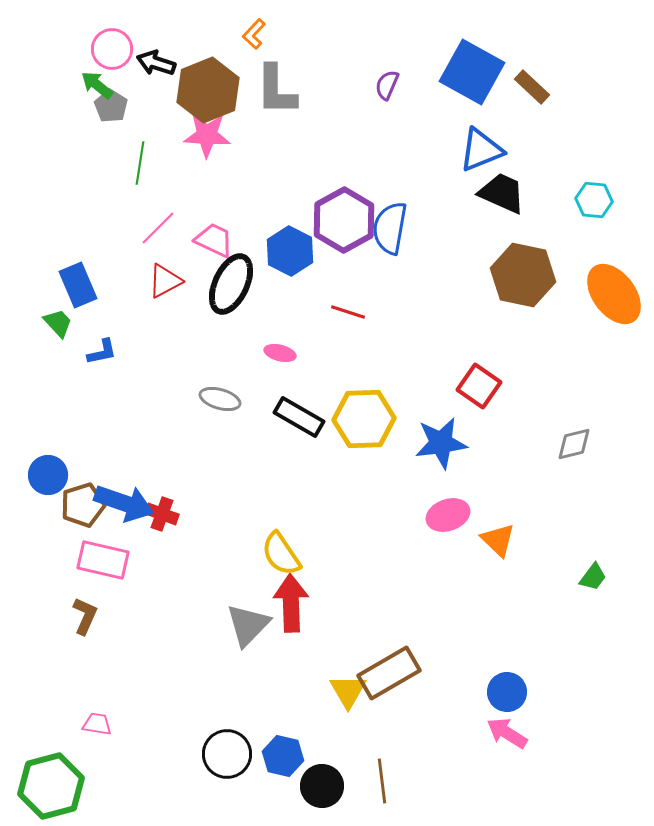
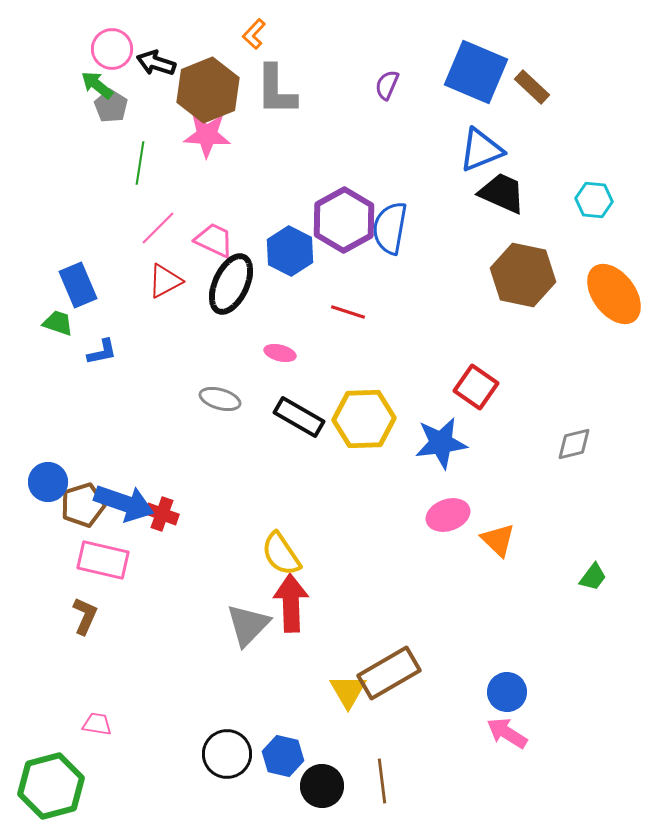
blue square at (472, 72): moved 4 px right; rotated 6 degrees counterclockwise
green trapezoid at (58, 323): rotated 28 degrees counterclockwise
red square at (479, 386): moved 3 px left, 1 px down
blue circle at (48, 475): moved 7 px down
